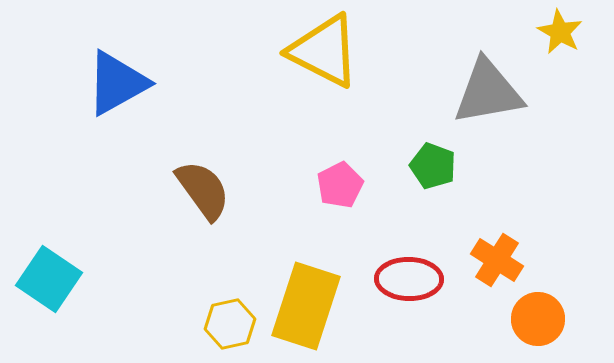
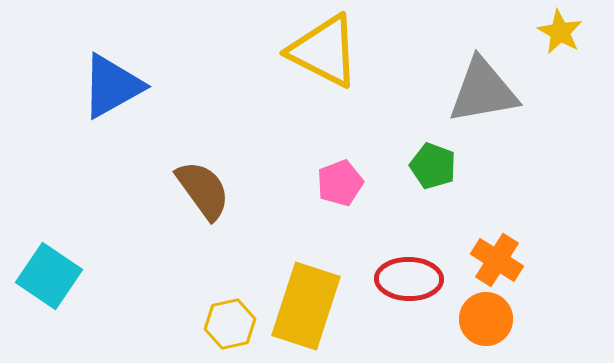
blue triangle: moved 5 px left, 3 px down
gray triangle: moved 5 px left, 1 px up
pink pentagon: moved 2 px up; rotated 6 degrees clockwise
cyan square: moved 3 px up
orange circle: moved 52 px left
